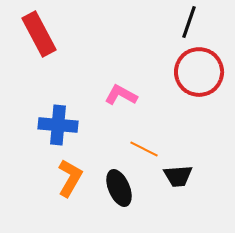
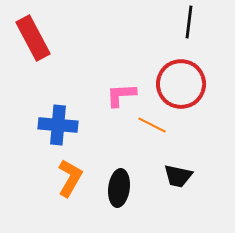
black line: rotated 12 degrees counterclockwise
red rectangle: moved 6 px left, 4 px down
red circle: moved 18 px left, 12 px down
pink L-shape: rotated 32 degrees counterclockwise
orange line: moved 8 px right, 24 px up
black trapezoid: rotated 16 degrees clockwise
black ellipse: rotated 30 degrees clockwise
